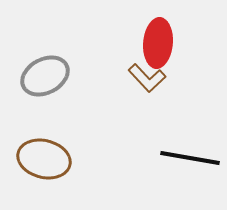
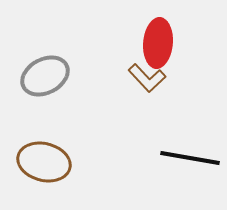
brown ellipse: moved 3 px down
